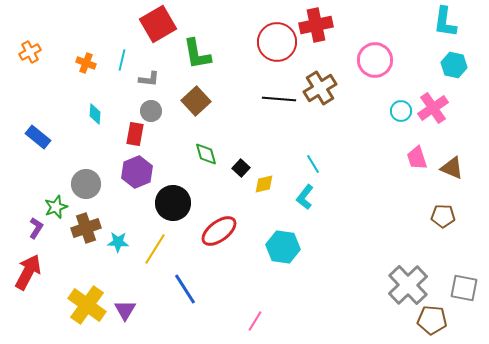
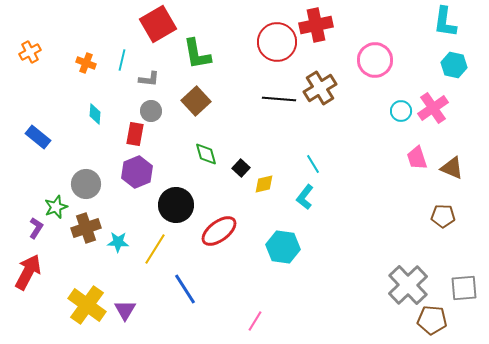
black circle at (173, 203): moved 3 px right, 2 px down
gray square at (464, 288): rotated 16 degrees counterclockwise
